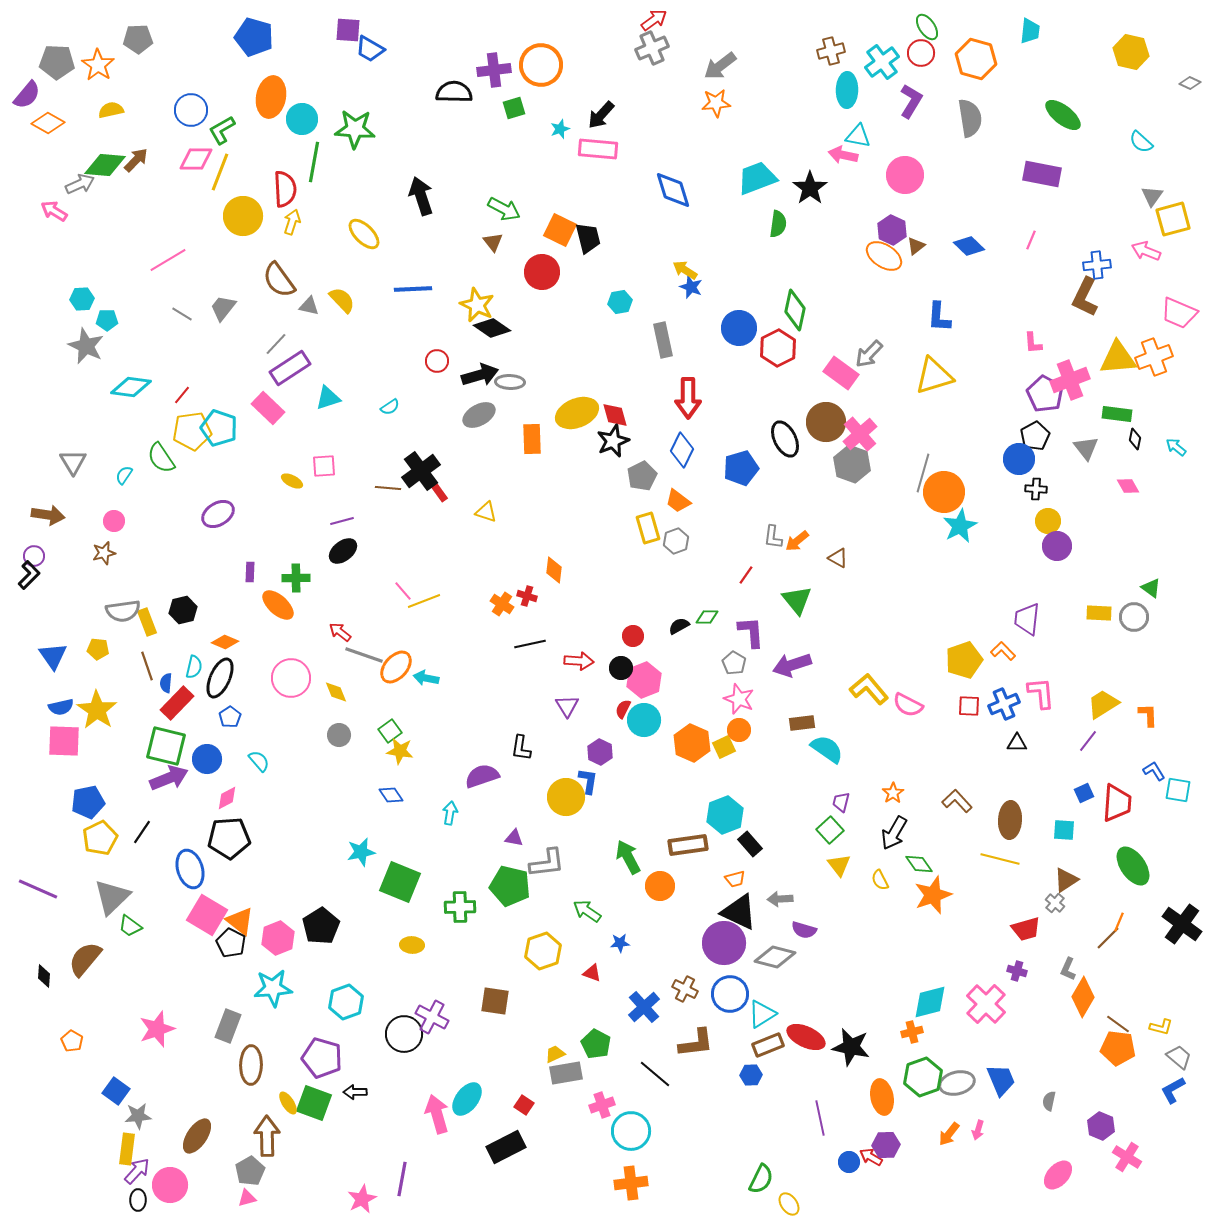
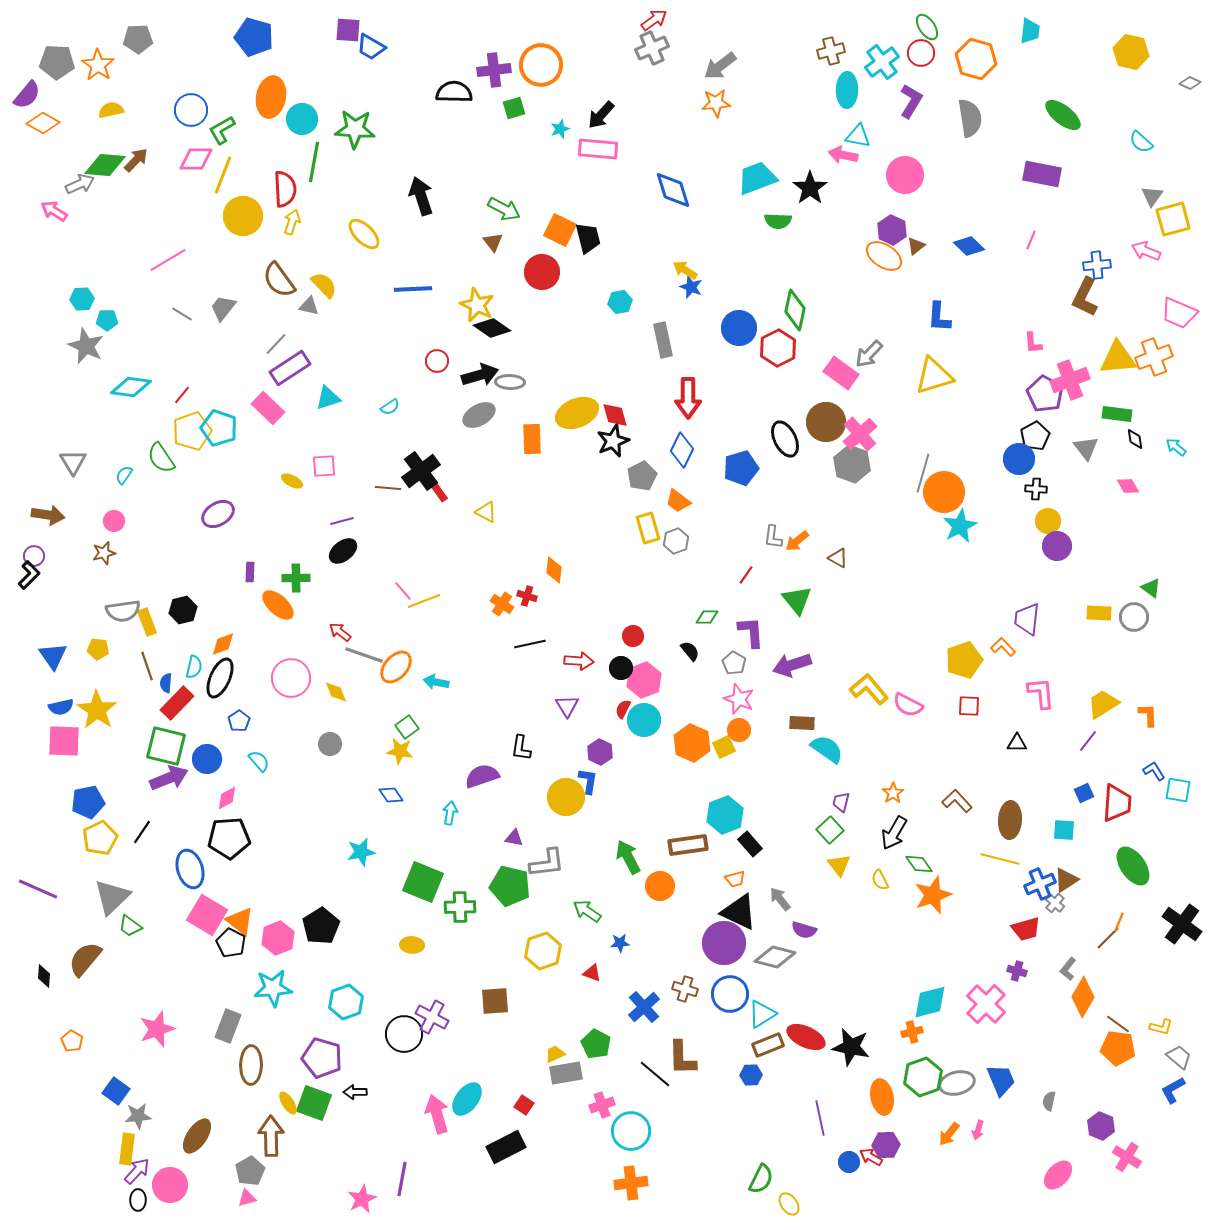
blue trapezoid at (370, 49): moved 1 px right, 2 px up
orange diamond at (48, 123): moved 5 px left
yellow line at (220, 172): moved 3 px right, 3 px down
green semicircle at (778, 224): moved 3 px up; rotated 84 degrees clockwise
yellow semicircle at (342, 300): moved 18 px left, 15 px up
yellow pentagon at (192, 431): rotated 12 degrees counterclockwise
black diamond at (1135, 439): rotated 20 degrees counterclockwise
yellow triangle at (486, 512): rotated 10 degrees clockwise
black semicircle at (679, 626): moved 11 px right, 25 px down; rotated 80 degrees clockwise
orange diamond at (225, 642): moved 2 px left, 2 px down; rotated 44 degrees counterclockwise
orange L-shape at (1003, 651): moved 4 px up
cyan arrow at (426, 678): moved 10 px right, 4 px down
blue cross at (1004, 704): moved 36 px right, 180 px down
blue pentagon at (230, 717): moved 9 px right, 4 px down
brown rectangle at (802, 723): rotated 10 degrees clockwise
green square at (390, 731): moved 17 px right, 4 px up
gray circle at (339, 735): moved 9 px left, 9 px down
green square at (400, 882): moved 23 px right
gray arrow at (780, 899): rotated 55 degrees clockwise
gray L-shape at (1068, 969): rotated 15 degrees clockwise
brown cross at (685, 989): rotated 10 degrees counterclockwise
brown square at (495, 1001): rotated 12 degrees counterclockwise
brown L-shape at (696, 1043): moved 14 px left, 15 px down; rotated 96 degrees clockwise
brown arrow at (267, 1136): moved 4 px right
